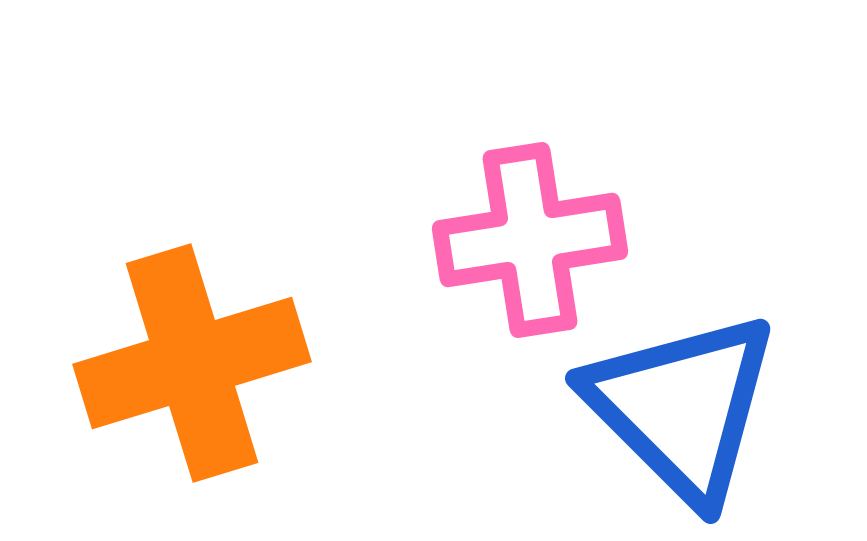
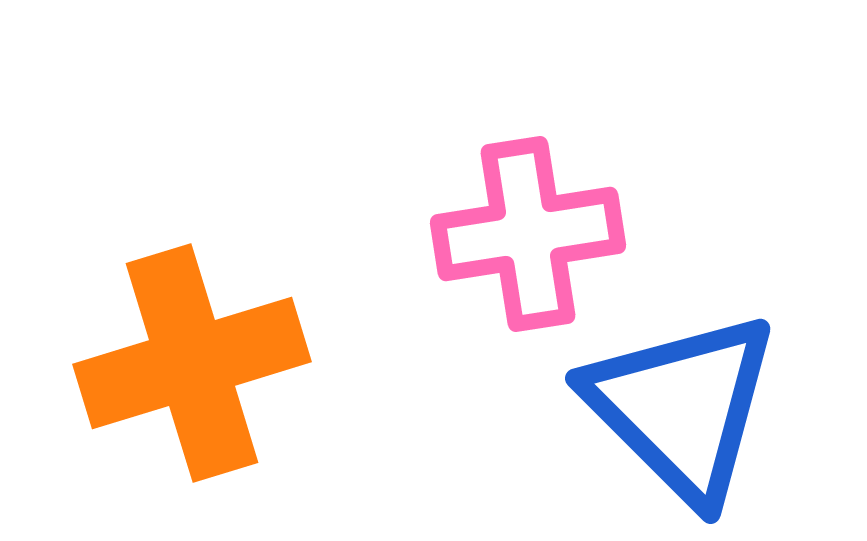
pink cross: moved 2 px left, 6 px up
